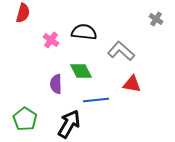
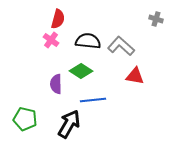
red semicircle: moved 35 px right, 6 px down
gray cross: rotated 16 degrees counterclockwise
black semicircle: moved 4 px right, 9 px down
gray L-shape: moved 5 px up
green diamond: rotated 30 degrees counterclockwise
red triangle: moved 3 px right, 8 px up
blue line: moved 3 px left
green pentagon: rotated 20 degrees counterclockwise
